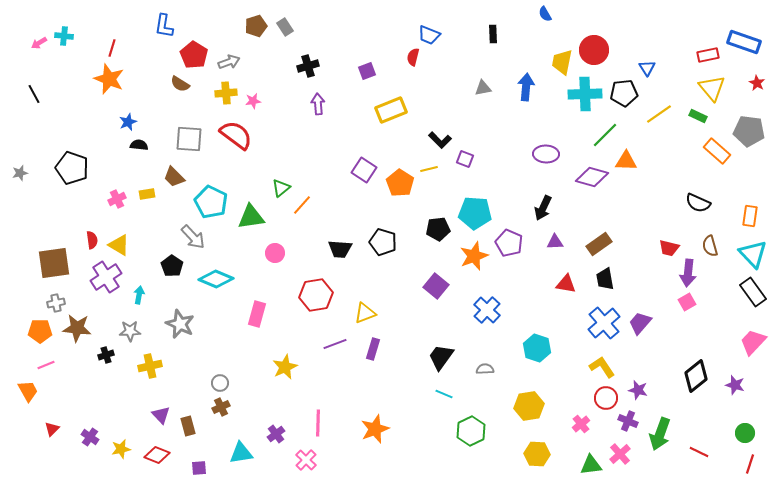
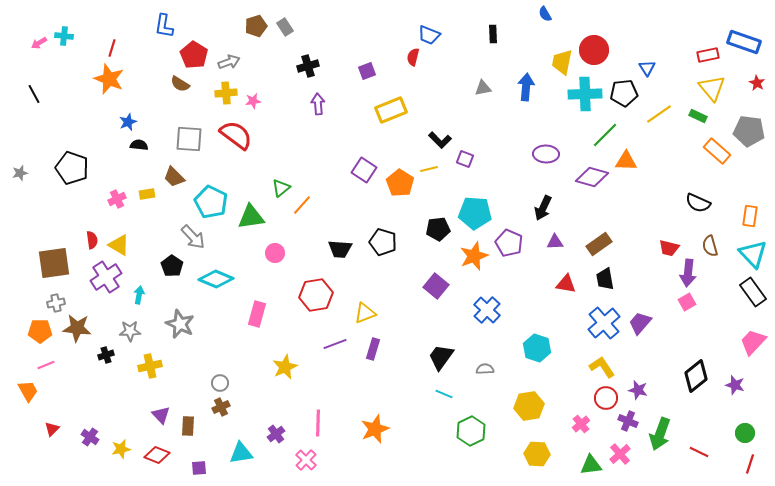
brown rectangle at (188, 426): rotated 18 degrees clockwise
